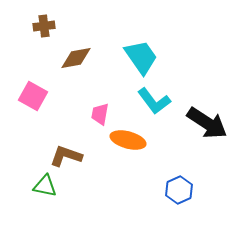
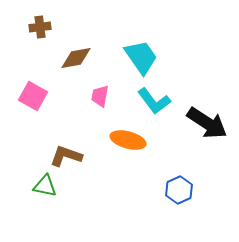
brown cross: moved 4 px left, 1 px down
pink trapezoid: moved 18 px up
